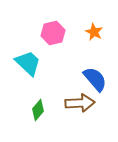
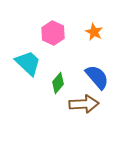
pink hexagon: rotated 20 degrees counterclockwise
blue semicircle: moved 2 px right, 2 px up
brown arrow: moved 4 px right, 1 px down
green diamond: moved 20 px right, 27 px up
